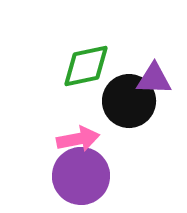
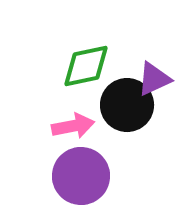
purple triangle: rotated 27 degrees counterclockwise
black circle: moved 2 px left, 4 px down
pink arrow: moved 5 px left, 13 px up
